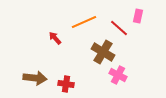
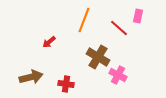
orange line: moved 2 px up; rotated 45 degrees counterclockwise
red arrow: moved 6 px left, 4 px down; rotated 88 degrees counterclockwise
brown cross: moved 5 px left, 5 px down
brown arrow: moved 4 px left, 1 px up; rotated 20 degrees counterclockwise
